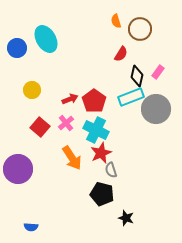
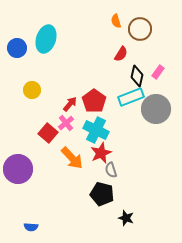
cyan ellipse: rotated 48 degrees clockwise
red arrow: moved 5 px down; rotated 28 degrees counterclockwise
red square: moved 8 px right, 6 px down
orange arrow: rotated 10 degrees counterclockwise
